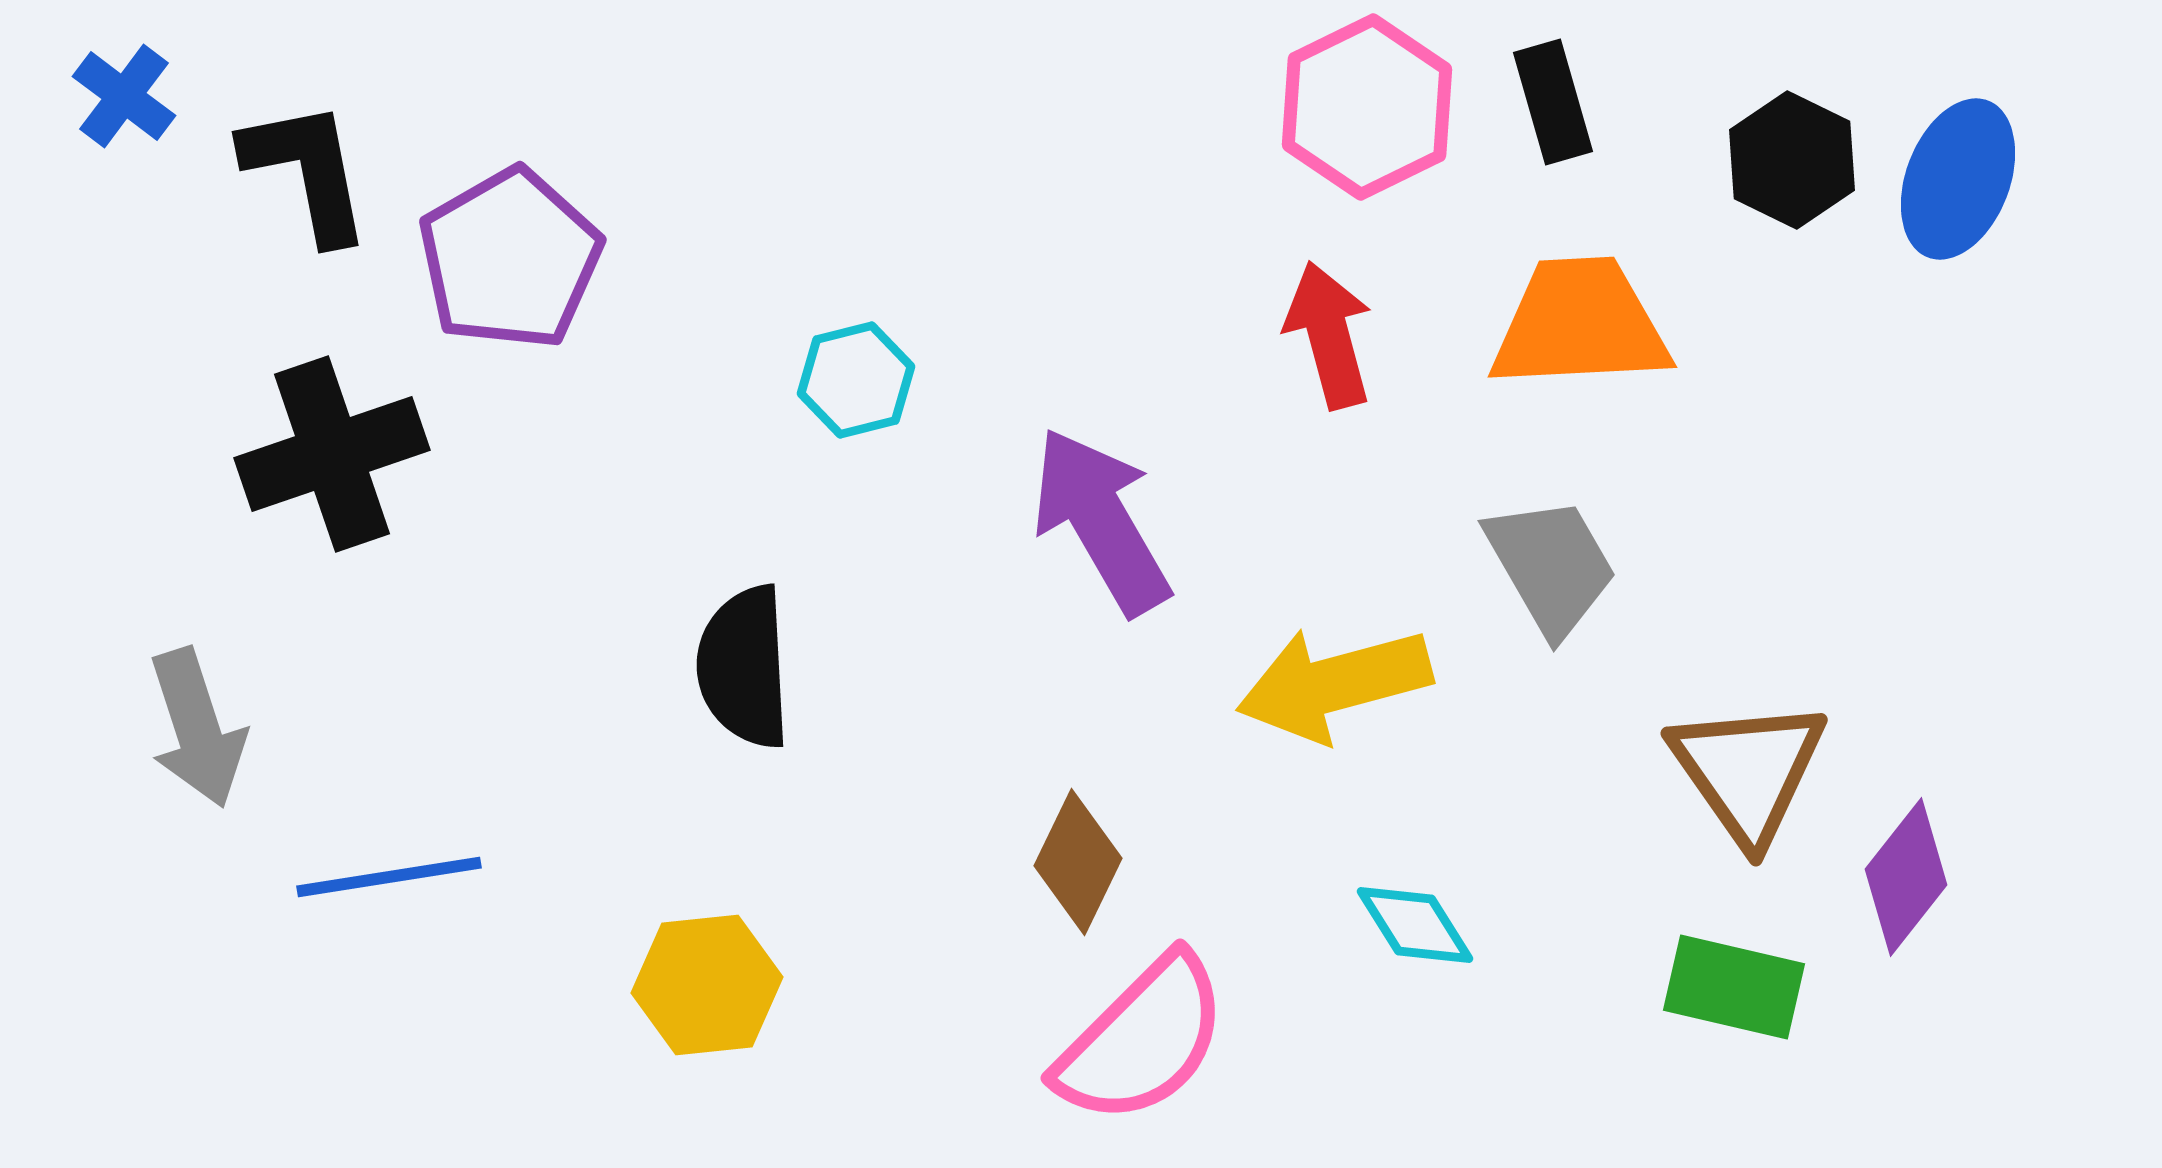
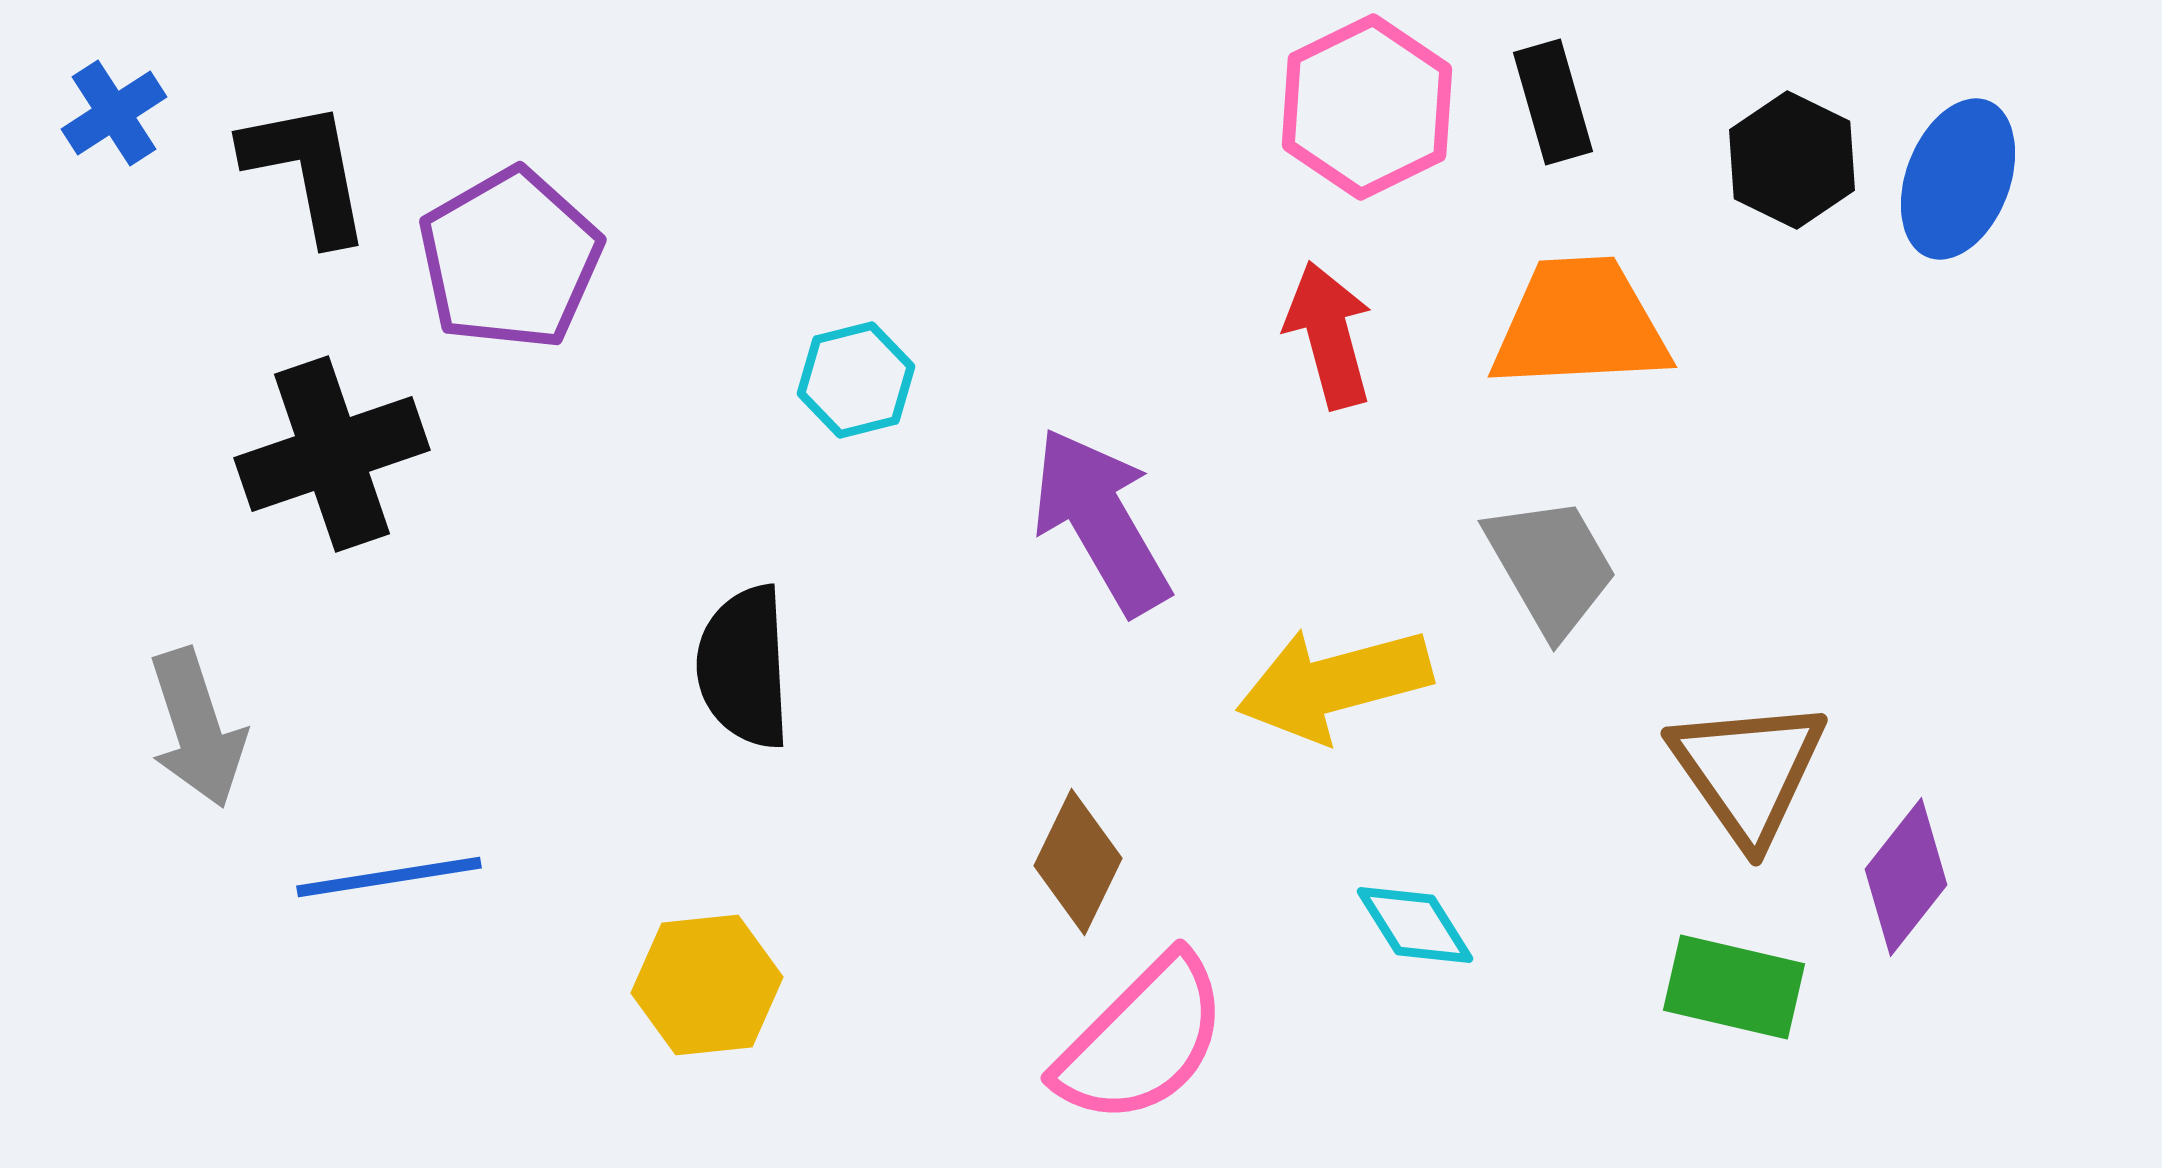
blue cross: moved 10 px left, 17 px down; rotated 20 degrees clockwise
